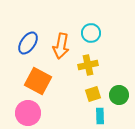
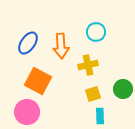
cyan circle: moved 5 px right, 1 px up
orange arrow: rotated 15 degrees counterclockwise
green circle: moved 4 px right, 6 px up
pink circle: moved 1 px left, 1 px up
